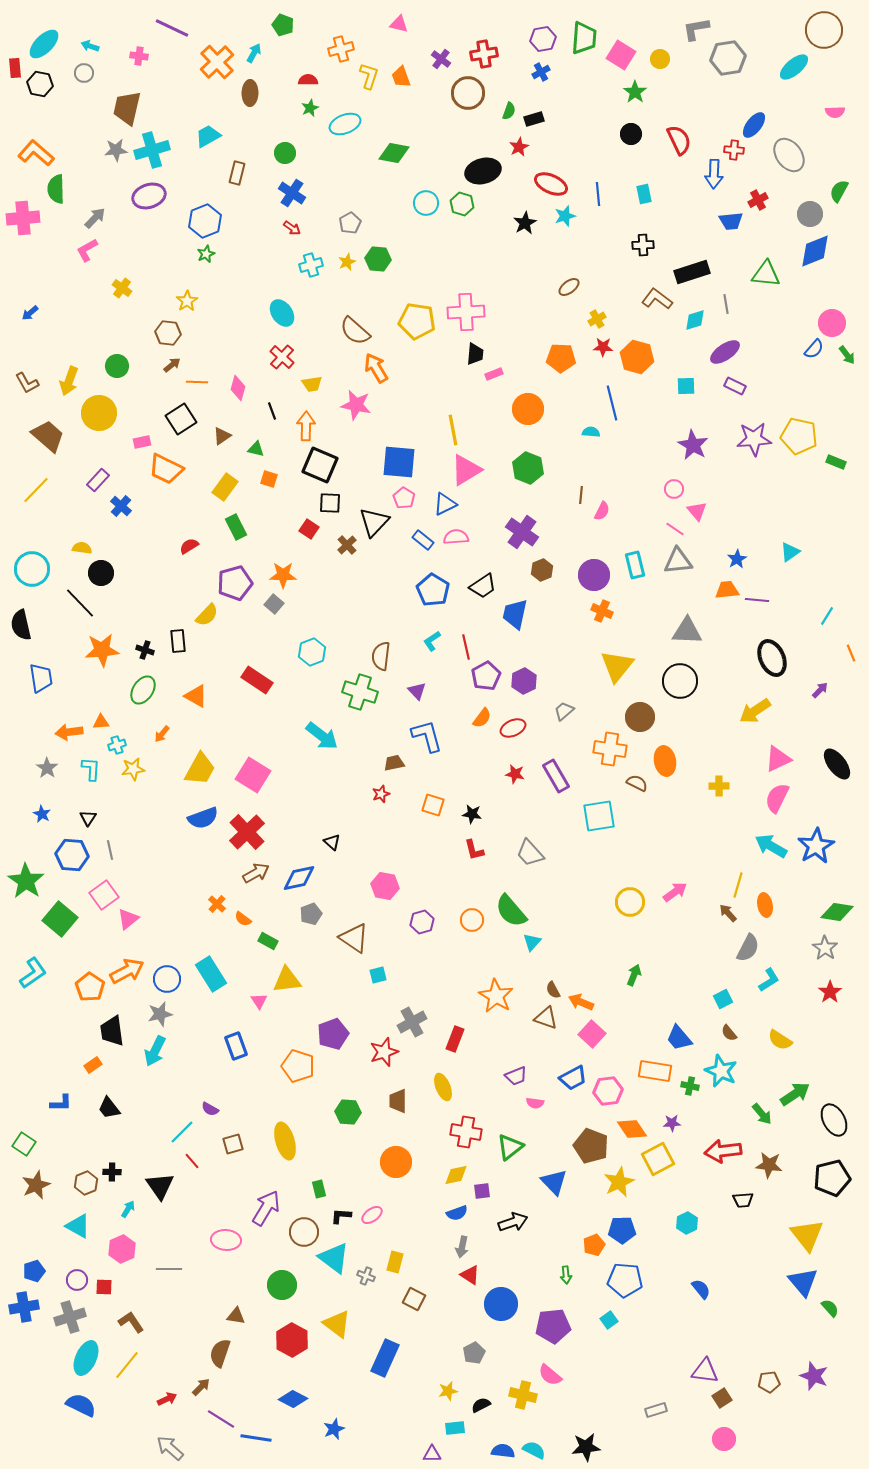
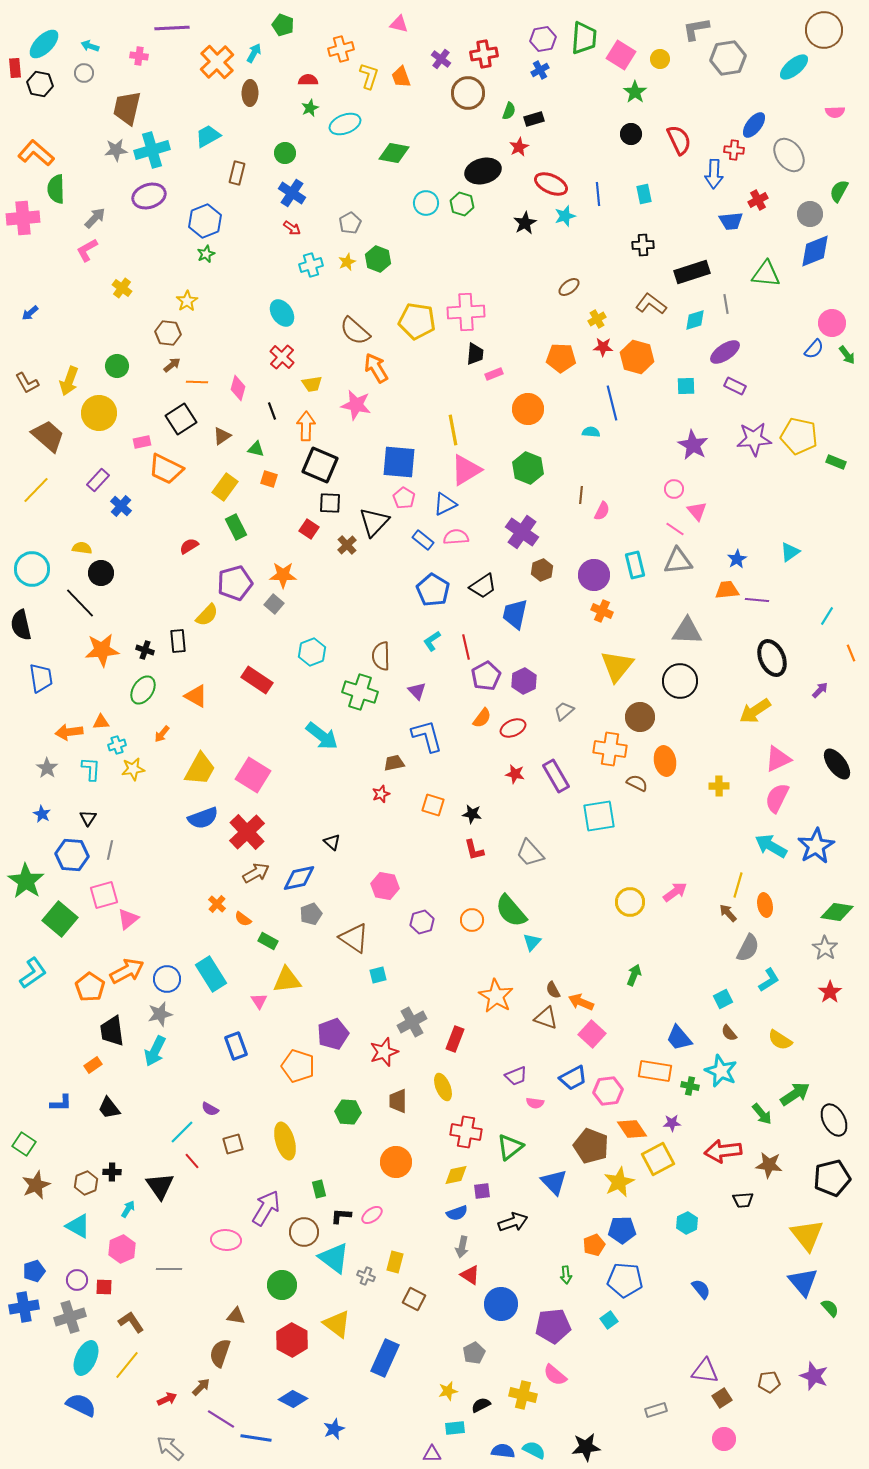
purple line at (172, 28): rotated 28 degrees counterclockwise
blue cross at (541, 72): moved 1 px left, 2 px up
green hexagon at (378, 259): rotated 15 degrees clockwise
brown L-shape at (657, 299): moved 6 px left, 5 px down
brown semicircle at (381, 656): rotated 8 degrees counterclockwise
gray line at (110, 850): rotated 24 degrees clockwise
pink square at (104, 895): rotated 20 degrees clockwise
pink semicircle at (550, 1375): moved 5 px right
